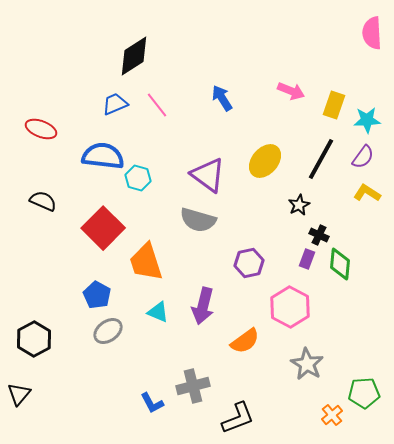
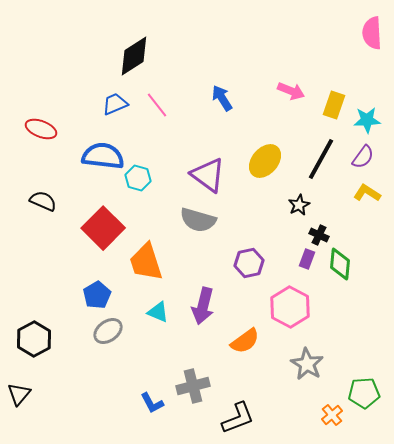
blue pentagon: rotated 12 degrees clockwise
